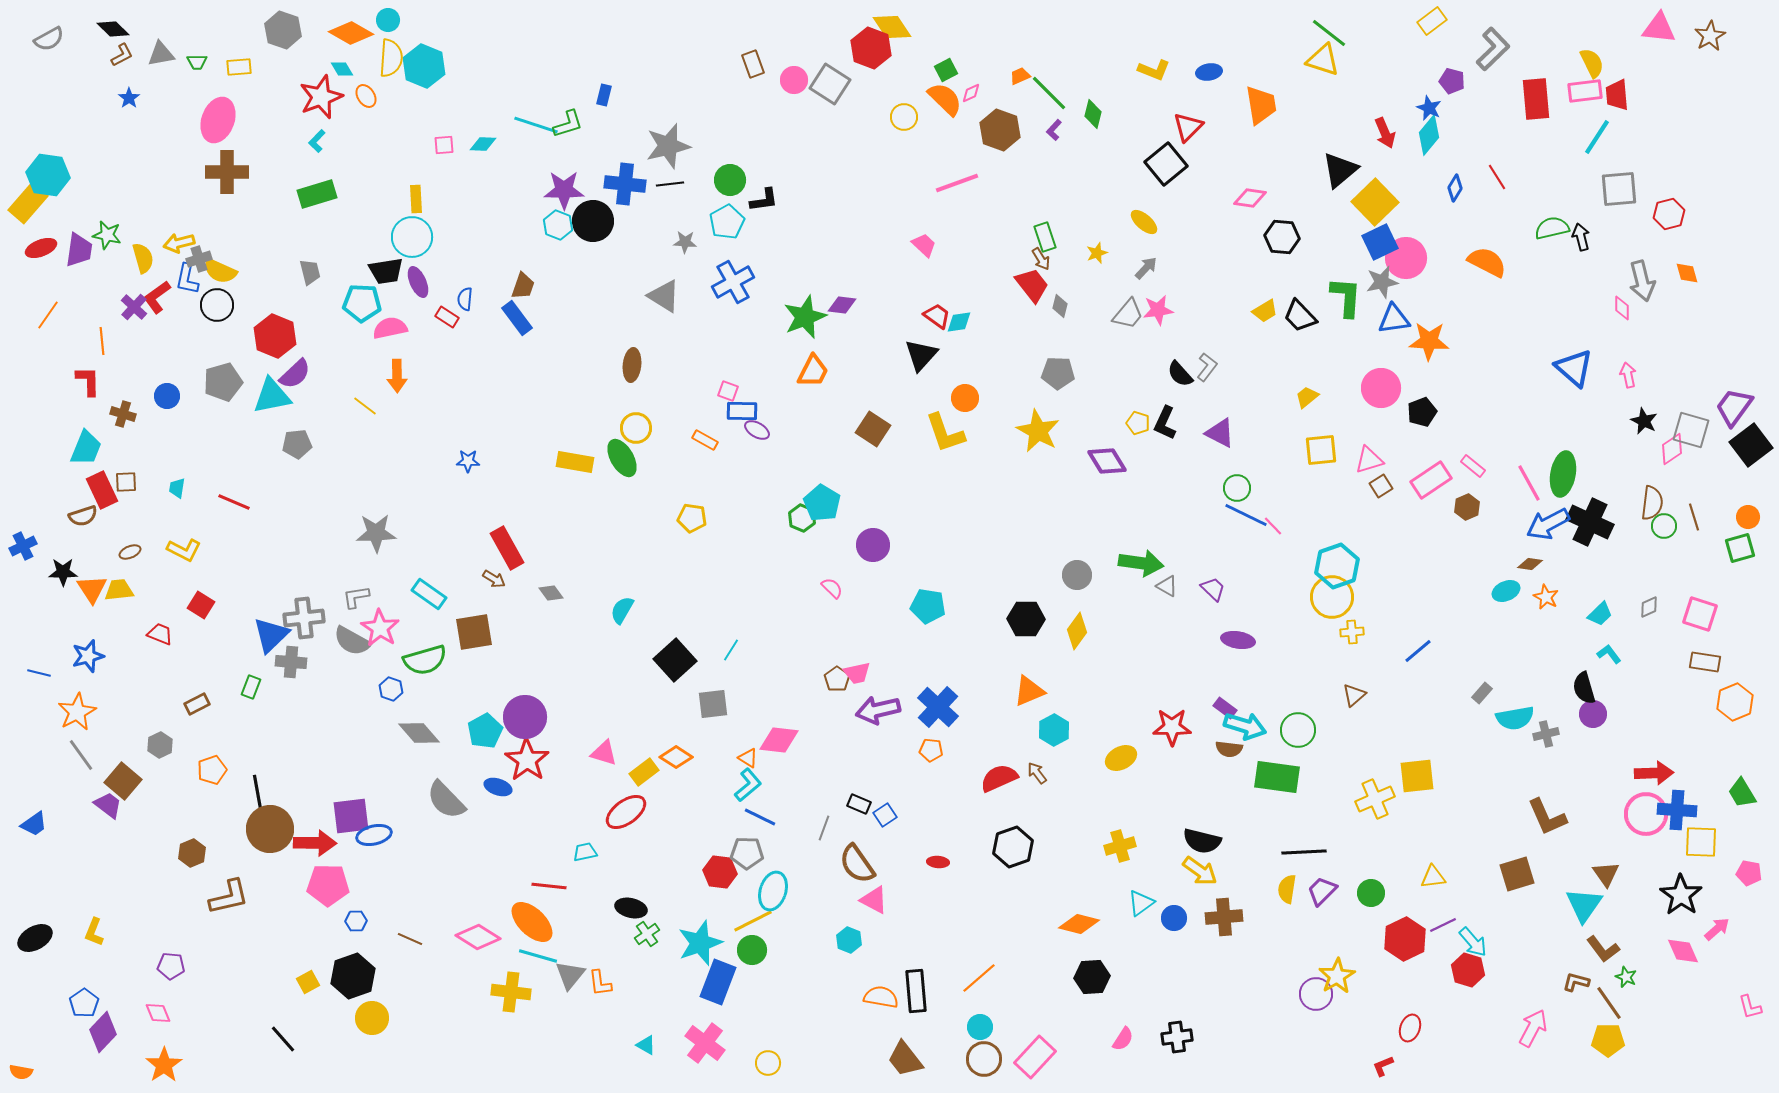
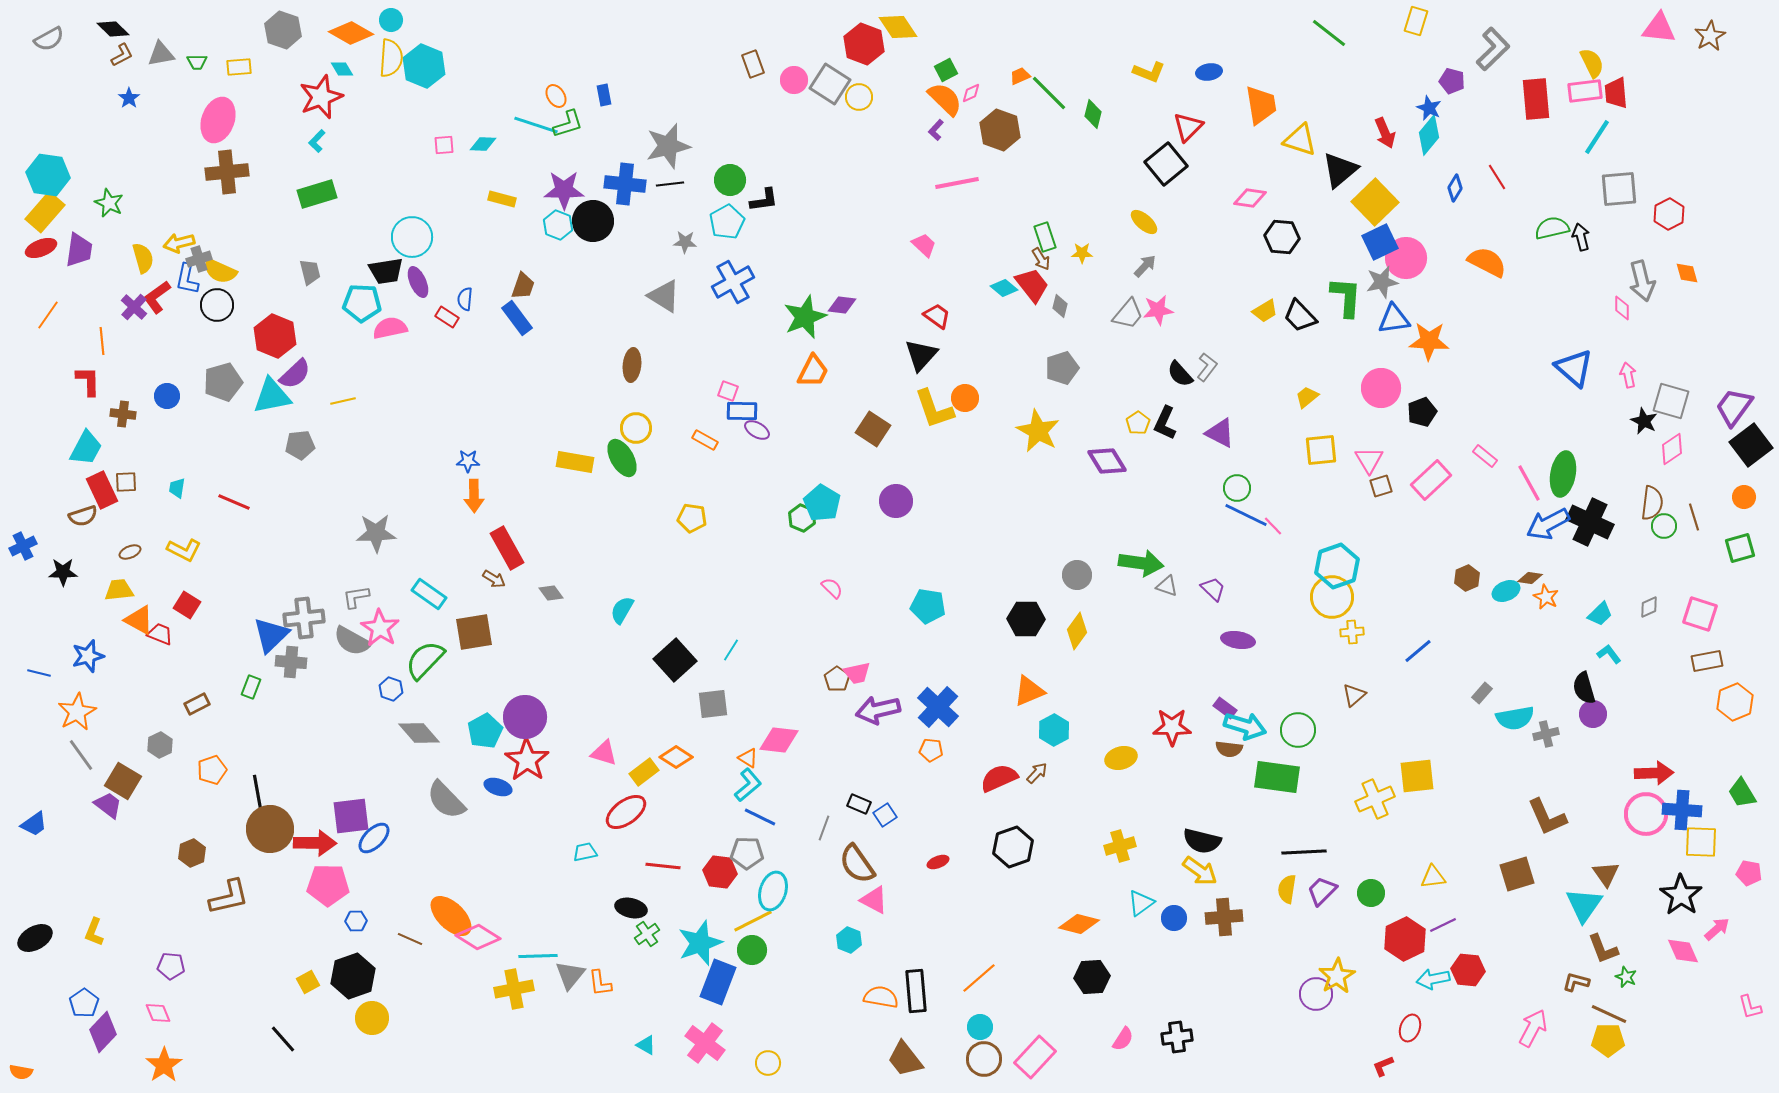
cyan circle at (388, 20): moved 3 px right
yellow rectangle at (1432, 21): moved 16 px left; rotated 36 degrees counterclockwise
yellow diamond at (892, 27): moved 6 px right
red hexagon at (871, 48): moved 7 px left, 4 px up
yellow triangle at (1323, 60): moved 23 px left, 80 px down
yellow L-shape at (1154, 70): moved 5 px left, 2 px down
blue rectangle at (604, 95): rotated 25 degrees counterclockwise
red trapezoid at (1617, 95): moved 1 px left, 2 px up
orange ellipse at (366, 96): moved 190 px right
yellow circle at (904, 117): moved 45 px left, 20 px up
purple L-shape at (1054, 130): moved 118 px left
brown cross at (227, 172): rotated 6 degrees counterclockwise
pink line at (957, 183): rotated 9 degrees clockwise
yellow rectangle at (416, 199): moved 86 px right; rotated 72 degrees counterclockwise
yellow rectangle at (28, 203): moved 17 px right, 9 px down
red hexagon at (1669, 214): rotated 12 degrees counterclockwise
green star at (107, 235): moved 2 px right, 32 px up; rotated 12 degrees clockwise
yellow star at (1097, 253): moved 15 px left; rotated 20 degrees clockwise
gray arrow at (1146, 268): moved 1 px left, 2 px up
cyan diamond at (959, 322): moved 45 px right, 34 px up; rotated 48 degrees clockwise
gray pentagon at (1058, 373): moved 4 px right, 5 px up; rotated 20 degrees counterclockwise
orange arrow at (397, 376): moved 77 px right, 120 px down
yellow line at (365, 406): moved 22 px left, 5 px up; rotated 50 degrees counterclockwise
brown cross at (123, 414): rotated 10 degrees counterclockwise
yellow pentagon at (1138, 423): rotated 20 degrees clockwise
gray square at (1691, 430): moved 20 px left, 29 px up
yellow L-shape at (945, 433): moved 11 px left, 24 px up
gray pentagon at (297, 444): moved 3 px right, 1 px down
cyan trapezoid at (86, 448): rotated 6 degrees clockwise
pink triangle at (1369, 460): rotated 44 degrees counterclockwise
pink rectangle at (1473, 466): moved 12 px right, 10 px up
pink rectangle at (1431, 480): rotated 9 degrees counterclockwise
brown square at (1381, 486): rotated 15 degrees clockwise
brown hexagon at (1467, 507): moved 71 px down
orange circle at (1748, 517): moved 4 px left, 20 px up
purple circle at (873, 545): moved 23 px right, 44 px up
brown diamond at (1530, 564): moved 14 px down
gray triangle at (1167, 586): rotated 10 degrees counterclockwise
orange triangle at (92, 589): moved 47 px right, 31 px down; rotated 28 degrees counterclockwise
red square at (201, 605): moved 14 px left
green semicircle at (425, 660): rotated 150 degrees clockwise
brown rectangle at (1705, 662): moved 2 px right, 1 px up; rotated 20 degrees counterclockwise
yellow ellipse at (1121, 758): rotated 12 degrees clockwise
brown arrow at (1037, 773): rotated 80 degrees clockwise
brown square at (123, 781): rotated 9 degrees counterclockwise
blue cross at (1677, 810): moved 5 px right
blue ellipse at (374, 835): moved 3 px down; rotated 32 degrees counterclockwise
red ellipse at (938, 862): rotated 25 degrees counterclockwise
red line at (549, 886): moved 114 px right, 20 px up
orange ellipse at (532, 922): moved 81 px left, 6 px up
cyan arrow at (1473, 942): moved 40 px left, 37 px down; rotated 120 degrees clockwise
brown L-shape at (1603, 949): rotated 16 degrees clockwise
cyan line at (538, 956): rotated 18 degrees counterclockwise
red hexagon at (1468, 970): rotated 12 degrees counterclockwise
yellow cross at (511, 992): moved 3 px right, 3 px up; rotated 18 degrees counterclockwise
brown line at (1609, 1003): moved 11 px down; rotated 30 degrees counterclockwise
